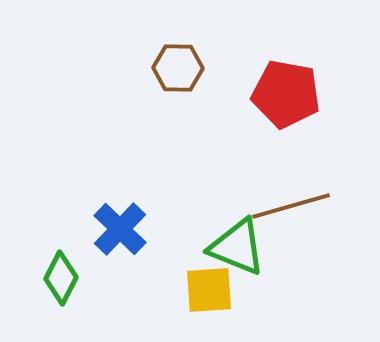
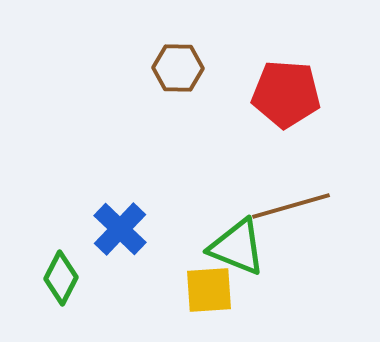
red pentagon: rotated 6 degrees counterclockwise
